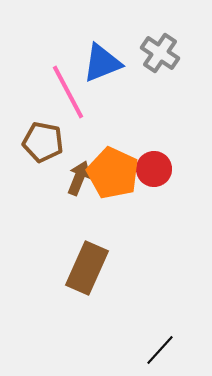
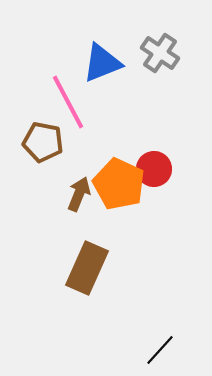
pink line: moved 10 px down
orange pentagon: moved 6 px right, 11 px down
brown arrow: moved 16 px down
